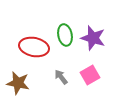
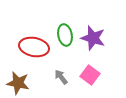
pink square: rotated 24 degrees counterclockwise
